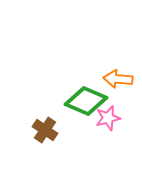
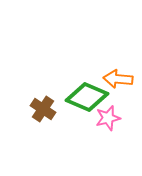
green diamond: moved 1 px right, 4 px up
brown cross: moved 2 px left, 21 px up
